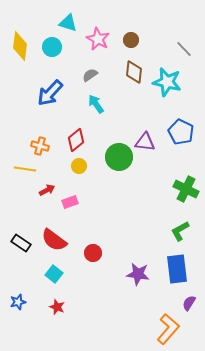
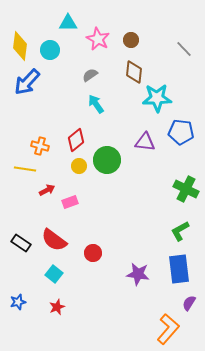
cyan triangle: rotated 18 degrees counterclockwise
cyan circle: moved 2 px left, 3 px down
cyan star: moved 10 px left, 16 px down; rotated 16 degrees counterclockwise
blue arrow: moved 23 px left, 11 px up
blue pentagon: rotated 20 degrees counterclockwise
green circle: moved 12 px left, 3 px down
blue rectangle: moved 2 px right
red star: rotated 28 degrees clockwise
